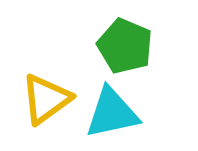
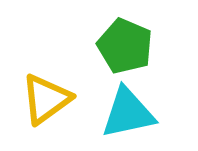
cyan triangle: moved 16 px right
